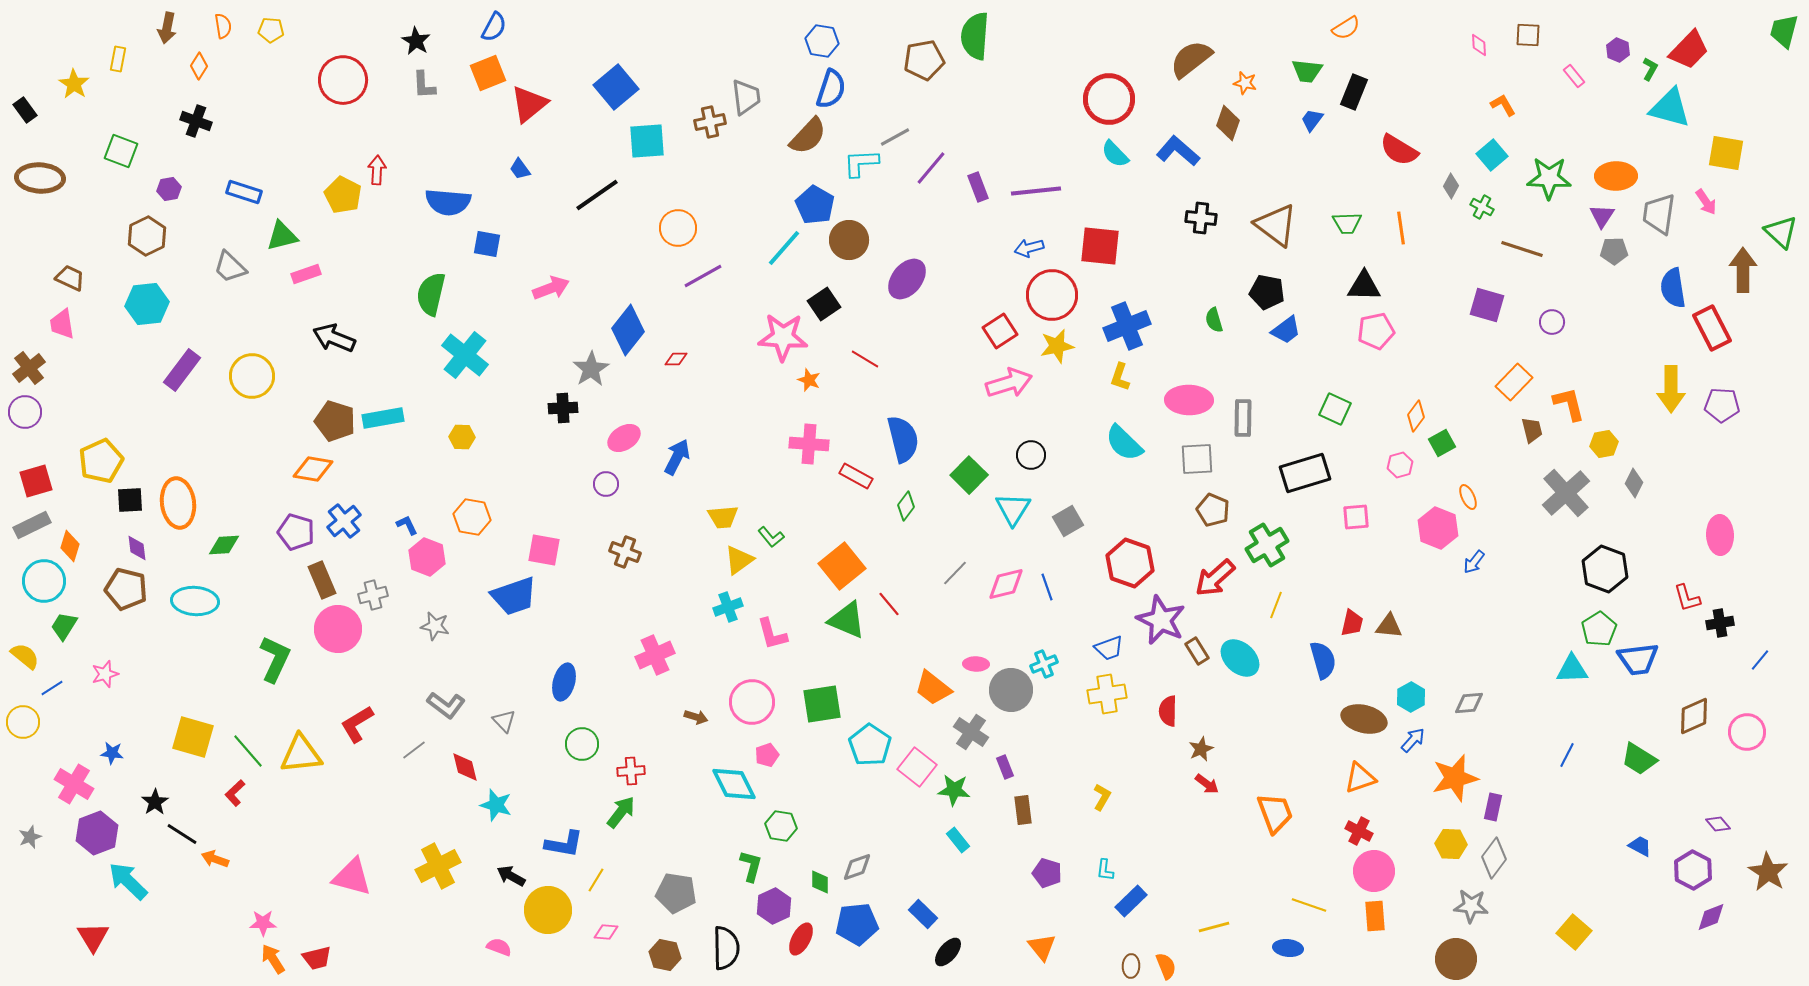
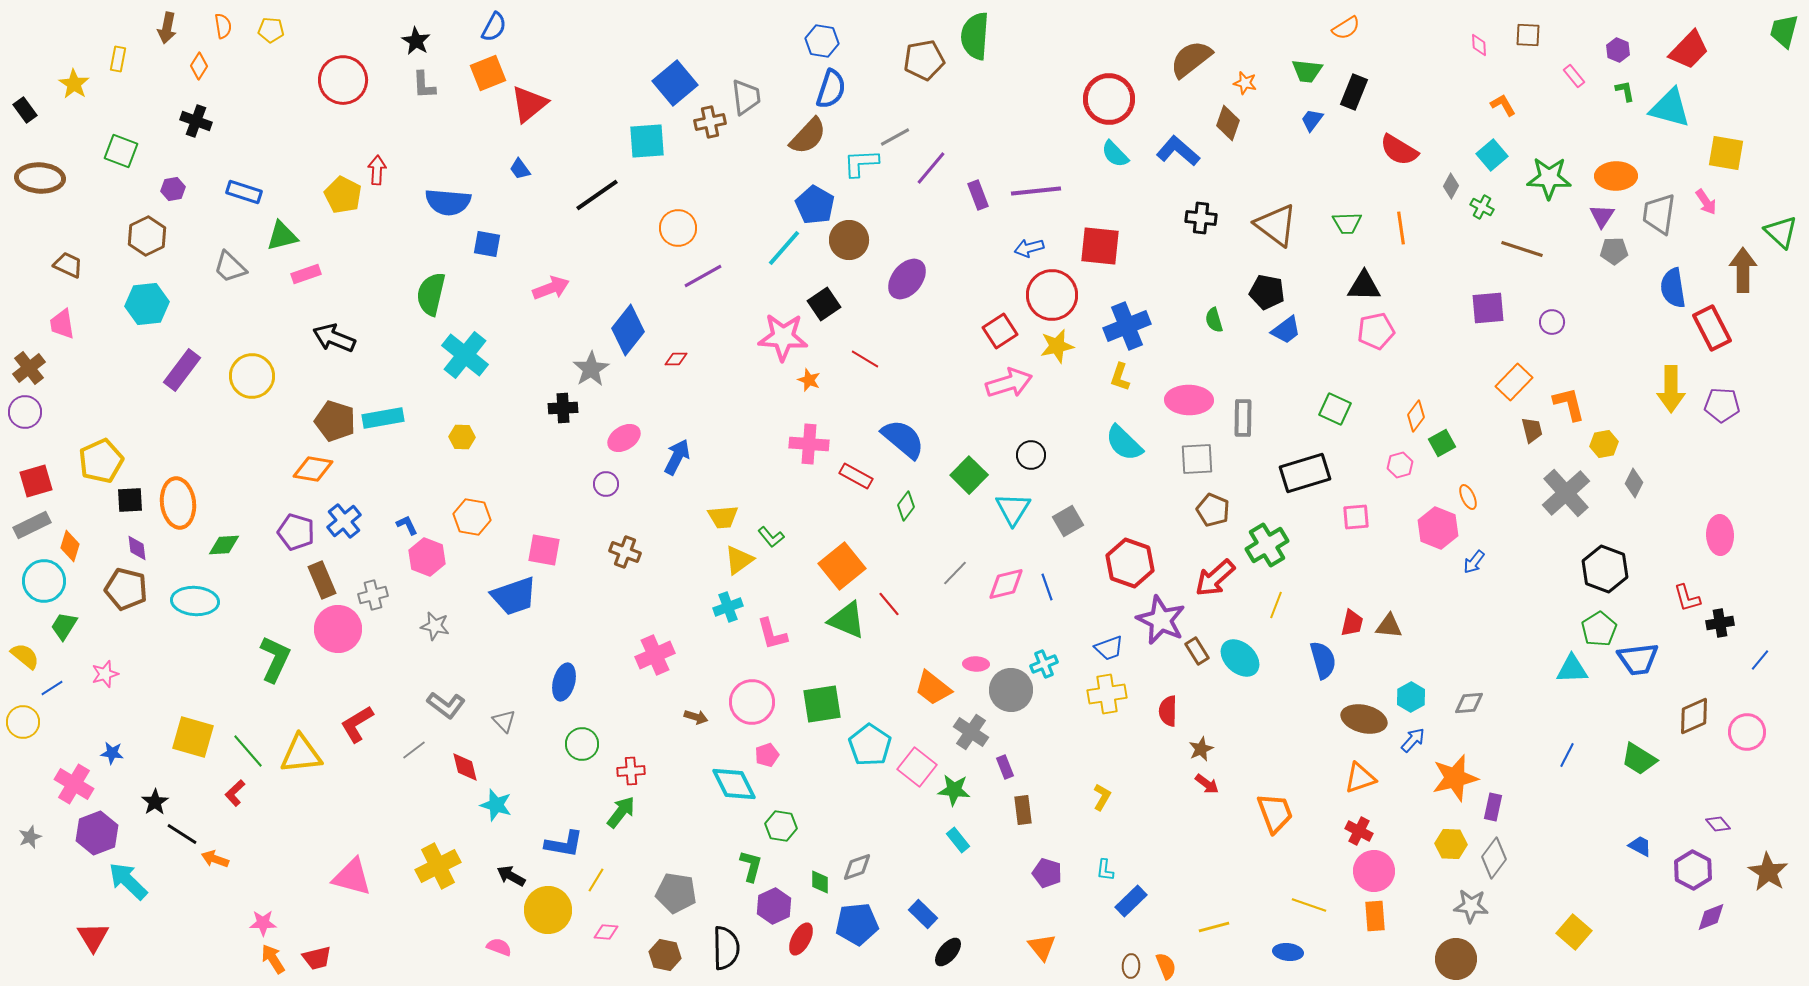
green L-shape at (1650, 69): moved 25 px left, 22 px down; rotated 40 degrees counterclockwise
blue square at (616, 87): moved 59 px right, 4 px up
purple rectangle at (978, 187): moved 8 px down
purple hexagon at (169, 189): moved 4 px right
brown trapezoid at (70, 278): moved 2 px left, 13 px up
purple square at (1487, 305): moved 1 px right, 3 px down; rotated 21 degrees counterclockwise
blue semicircle at (903, 439): rotated 36 degrees counterclockwise
blue ellipse at (1288, 948): moved 4 px down
